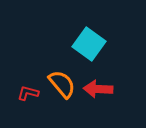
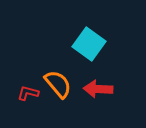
orange semicircle: moved 4 px left
